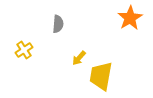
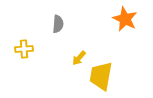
orange star: moved 5 px left, 1 px down; rotated 15 degrees counterclockwise
yellow cross: moved 1 px up; rotated 30 degrees clockwise
